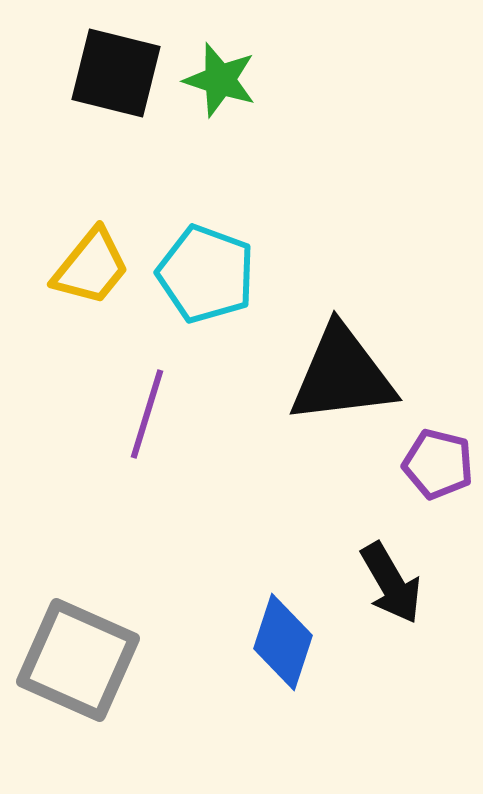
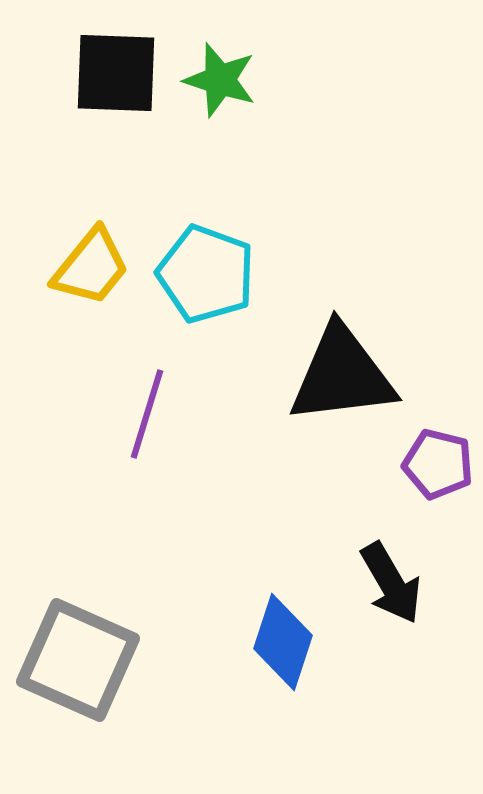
black square: rotated 12 degrees counterclockwise
